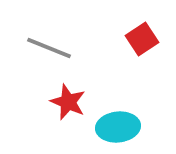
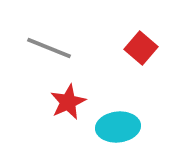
red square: moved 1 px left, 9 px down; rotated 16 degrees counterclockwise
red star: rotated 24 degrees clockwise
